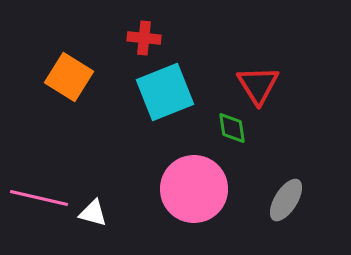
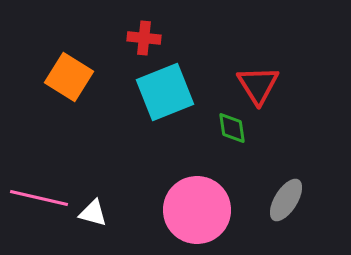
pink circle: moved 3 px right, 21 px down
